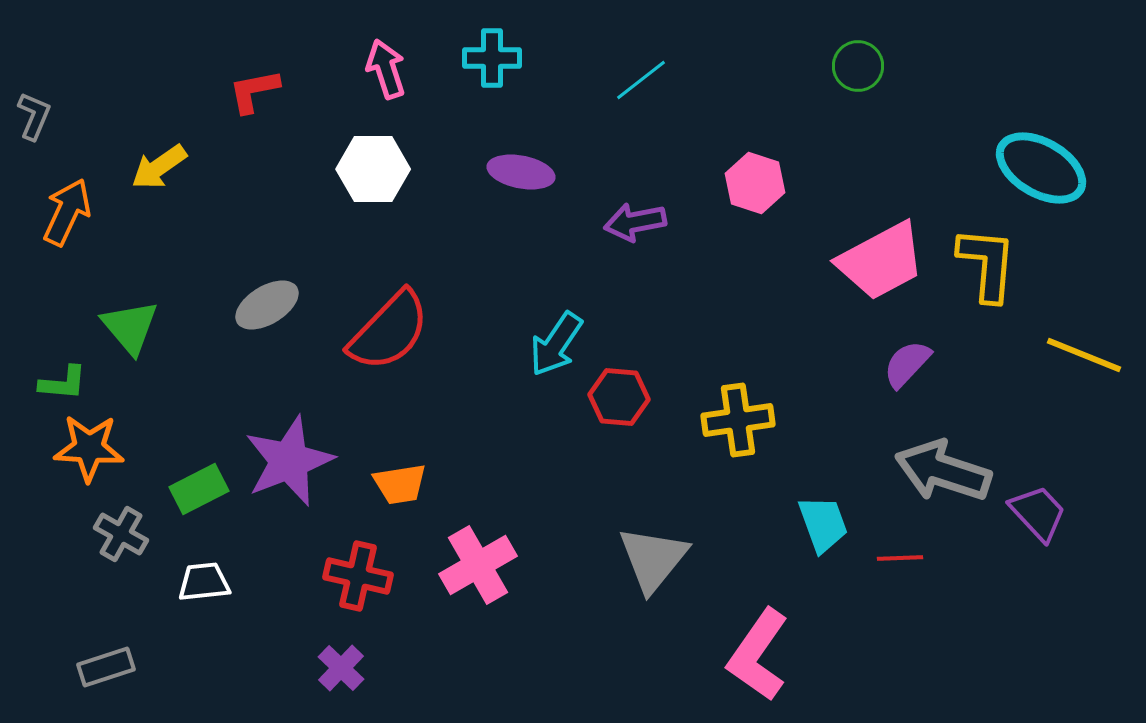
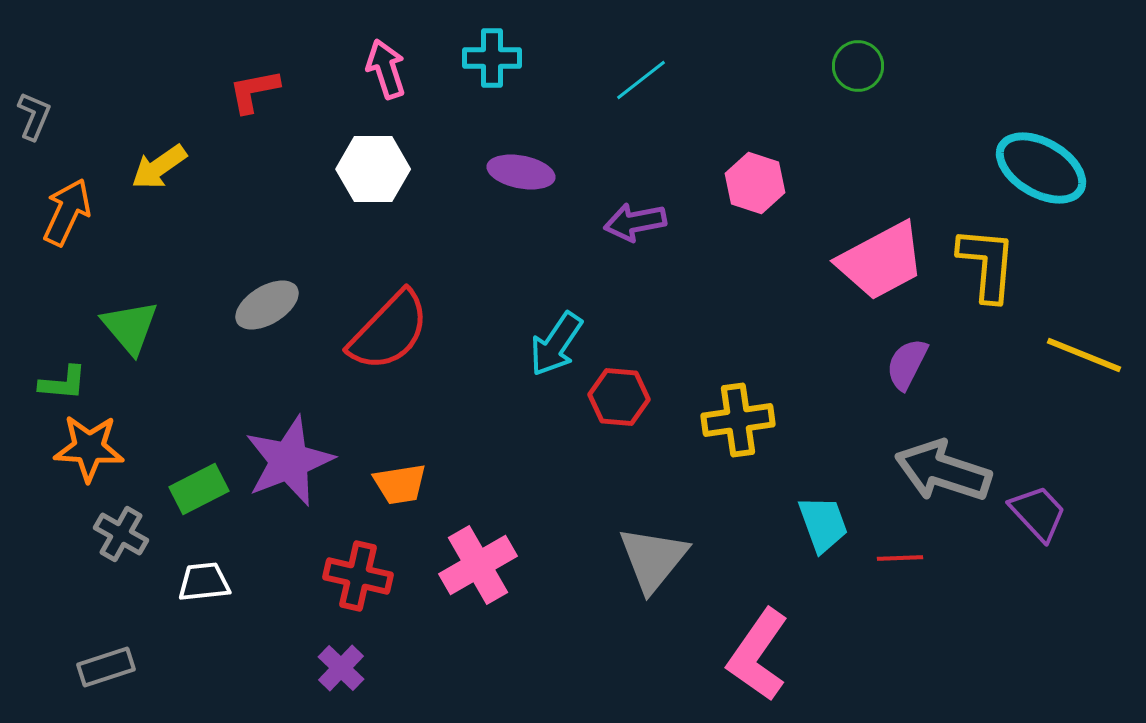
purple semicircle: rotated 16 degrees counterclockwise
